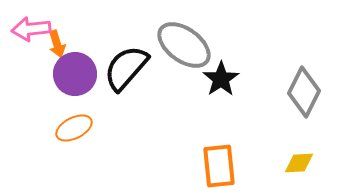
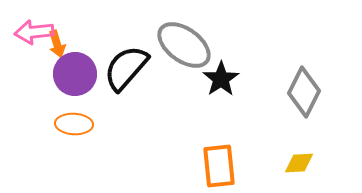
pink arrow: moved 3 px right, 3 px down
orange ellipse: moved 4 px up; rotated 30 degrees clockwise
